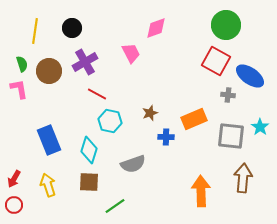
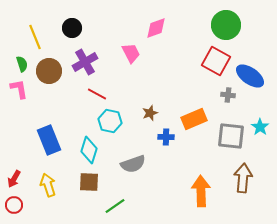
yellow line: moved 6 px down; rotated 30 degrees counterclockwise
